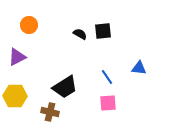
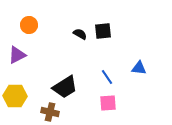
purple triangle: moved 2 px up
